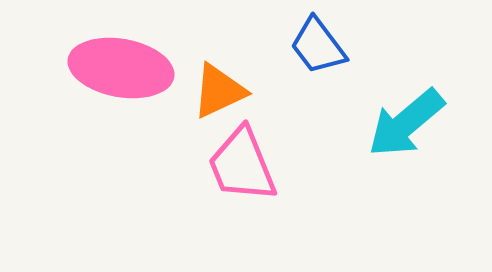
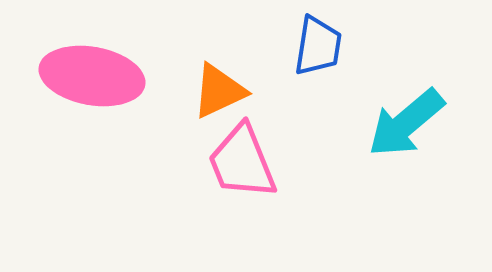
blue trapezoid: rotated 134 degrees counterclockwise
pink ellipse: moved 29 px left, 8 px down
pink trapezoid: moved 3 px up
